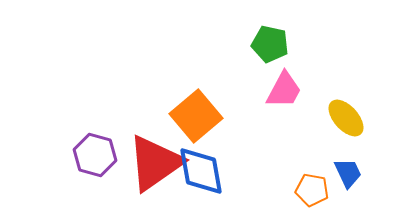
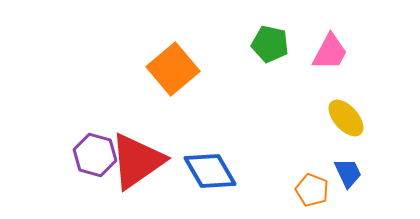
pink trapezoid: moved 46 px right, 38 px up
orange square: moved 23 px left, 47 px up
red triangle: moved 18 px left, 2 px up
blue diamond: moved 9 px right; rotated 20 degrees counterclockwise
orange pentagon: rotated 12 degrees clockwise
